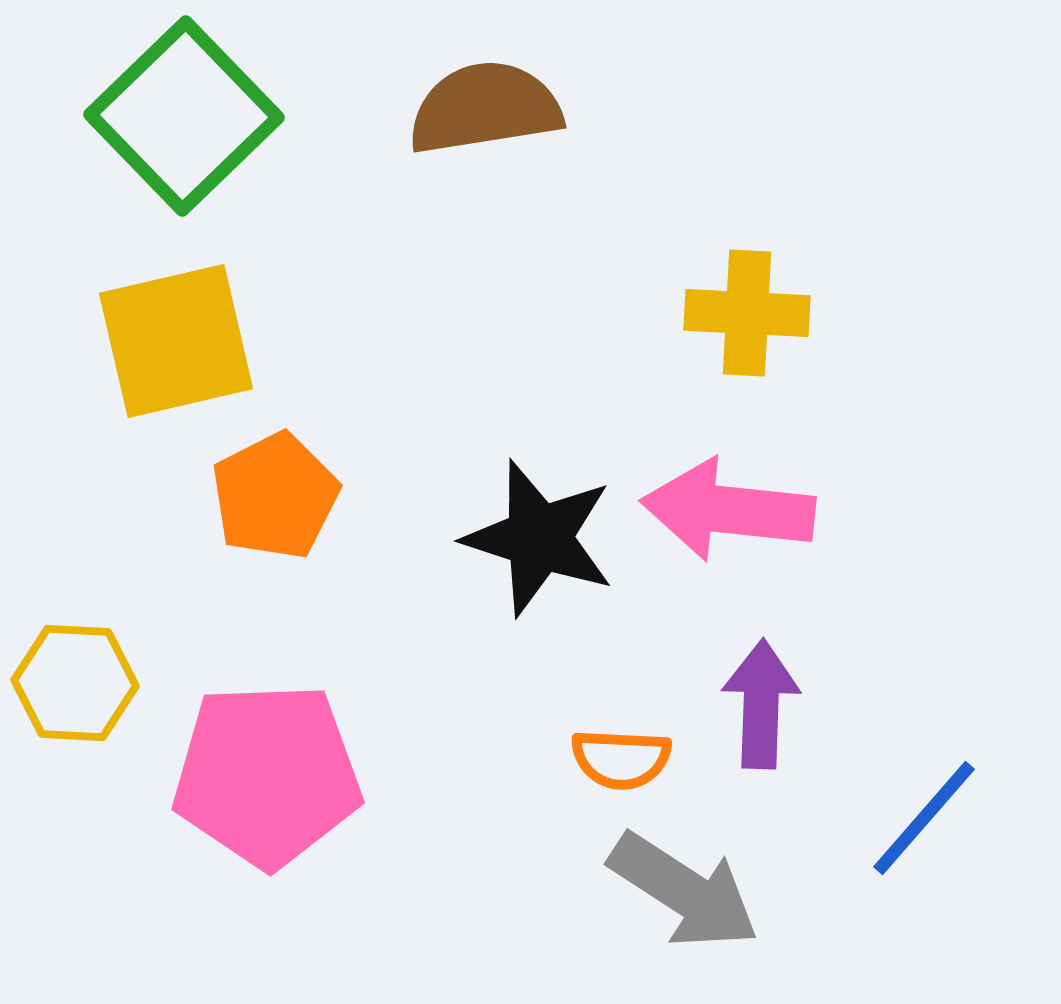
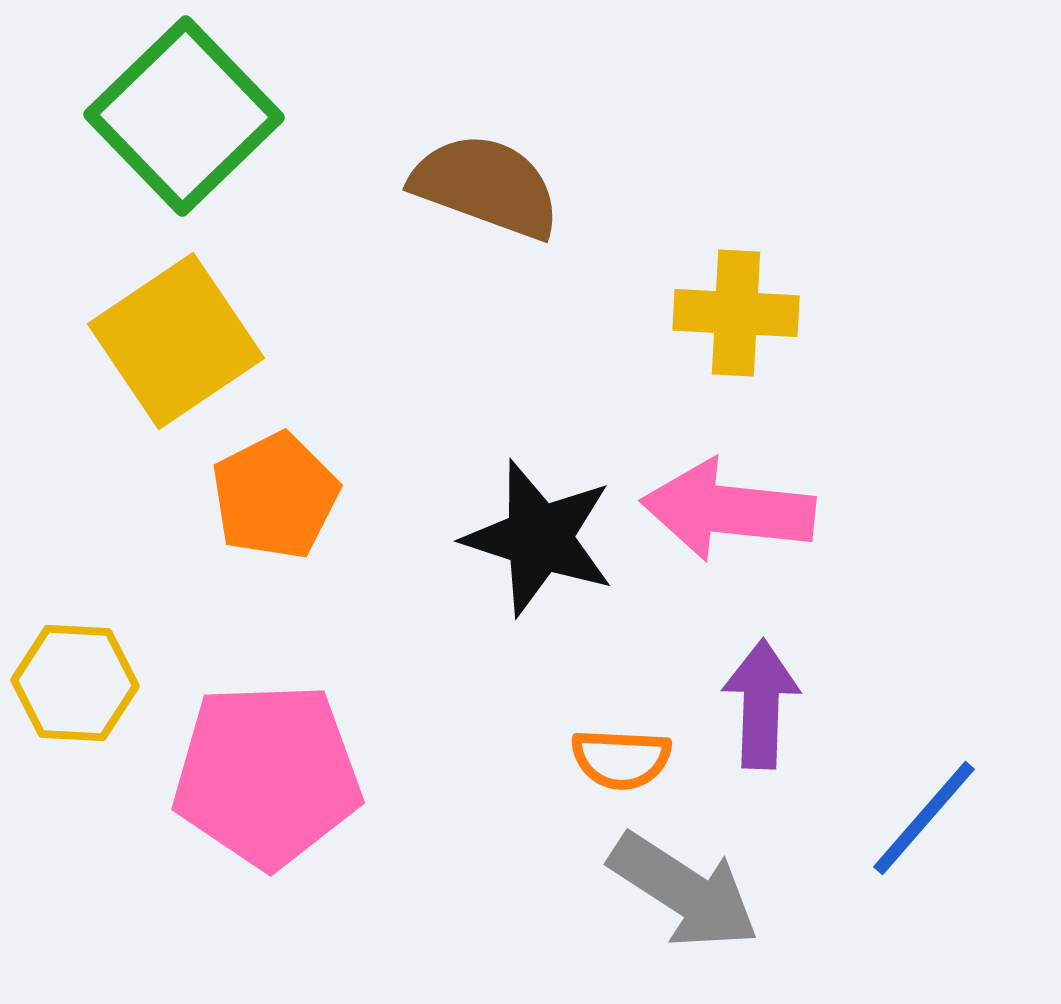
brown semicircle: moved 1 px right, 78 px down; rotated 29 degrees clockwise
yellow cross: moved 11 px left
yellow square: rotated 21 degrees counterclockwise
